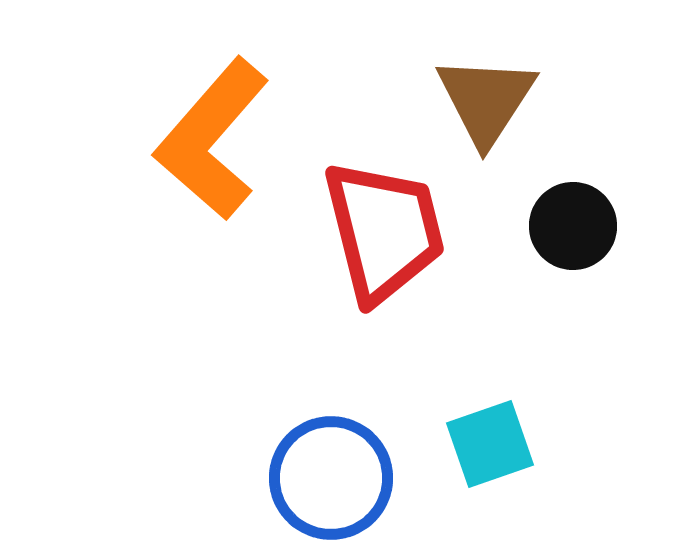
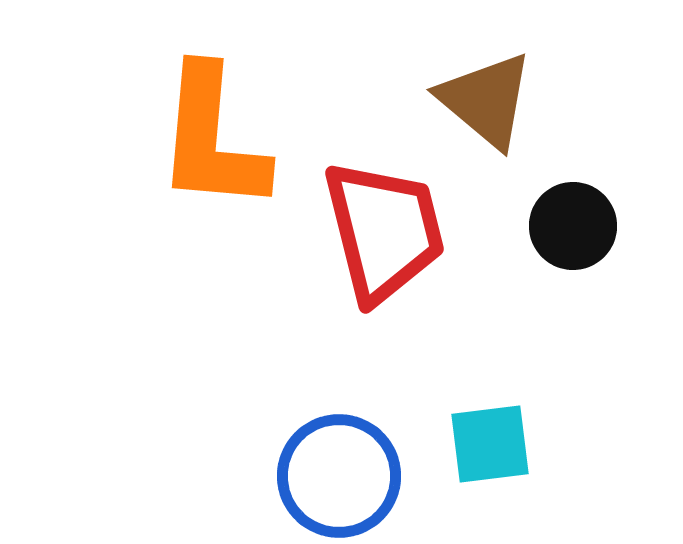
brown triangle: rotated 23 degrees counterclockwise
orange L-shape: rotated 36 degrees counterclockwise
cyan square: rotated 12 degrees clockwise
blue circle: moved 8 px right, 2 px up
